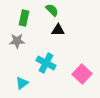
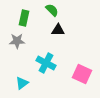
pink square: rotated 18 degrees counterclockwise
